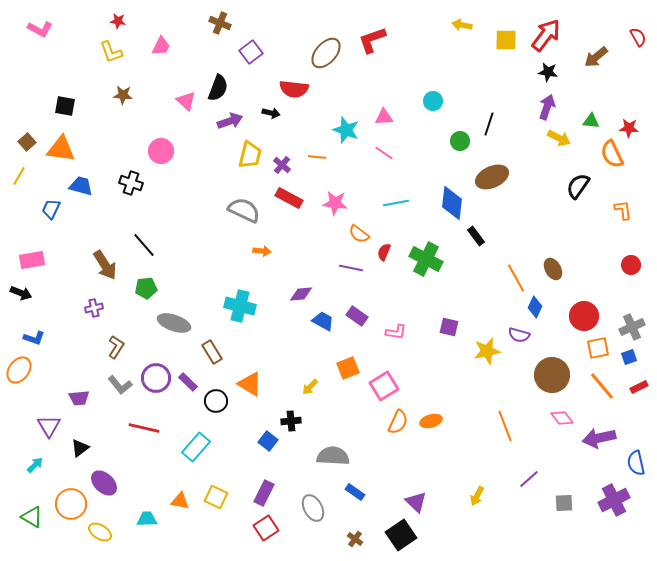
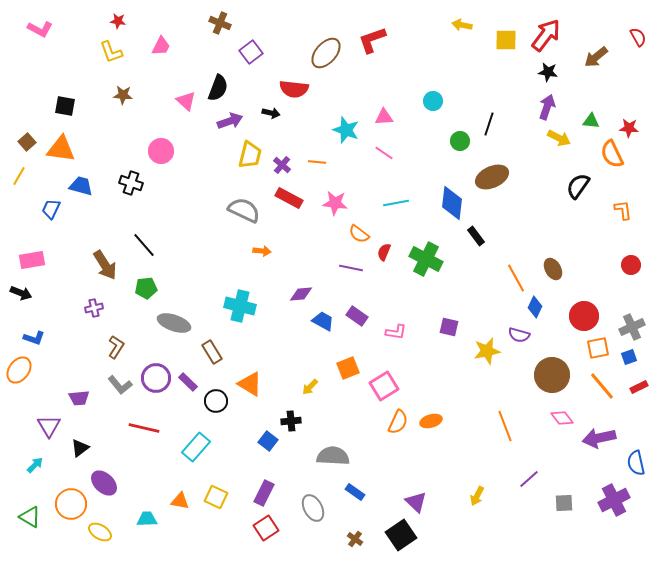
orange line at (317, 157): moved 5 px down
green triangle at (32, 517): moved 2 px left
